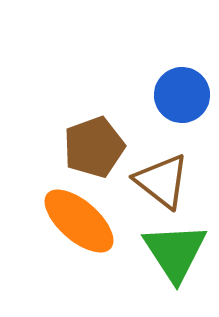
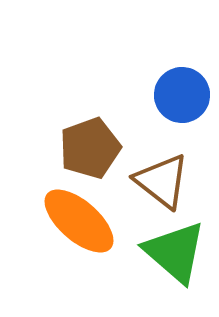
brown pentagon: moved 4 px left, 1 px down
green triangle: rotated 16 degrees counterclockwise
